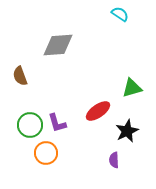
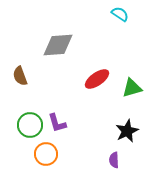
red ellipse: moved 1 px left, 32 px up
orange circle: moved 1 px down
